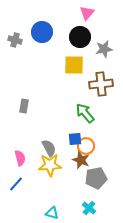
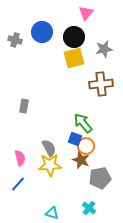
pink triangle: moved 1 px left
black circle: moved 6 px left
yellow square: moved 7 px up; rotated 15 degrees counterclockwise
green arrow: moved 2 px left, 10 px down
blue square: rotated 24 degrees clockwise
gray pentagon: moved 4 px right
blue line: moved 2 px right
